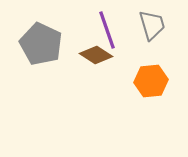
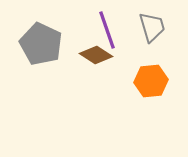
gray trapezoid: moved 2 px down
